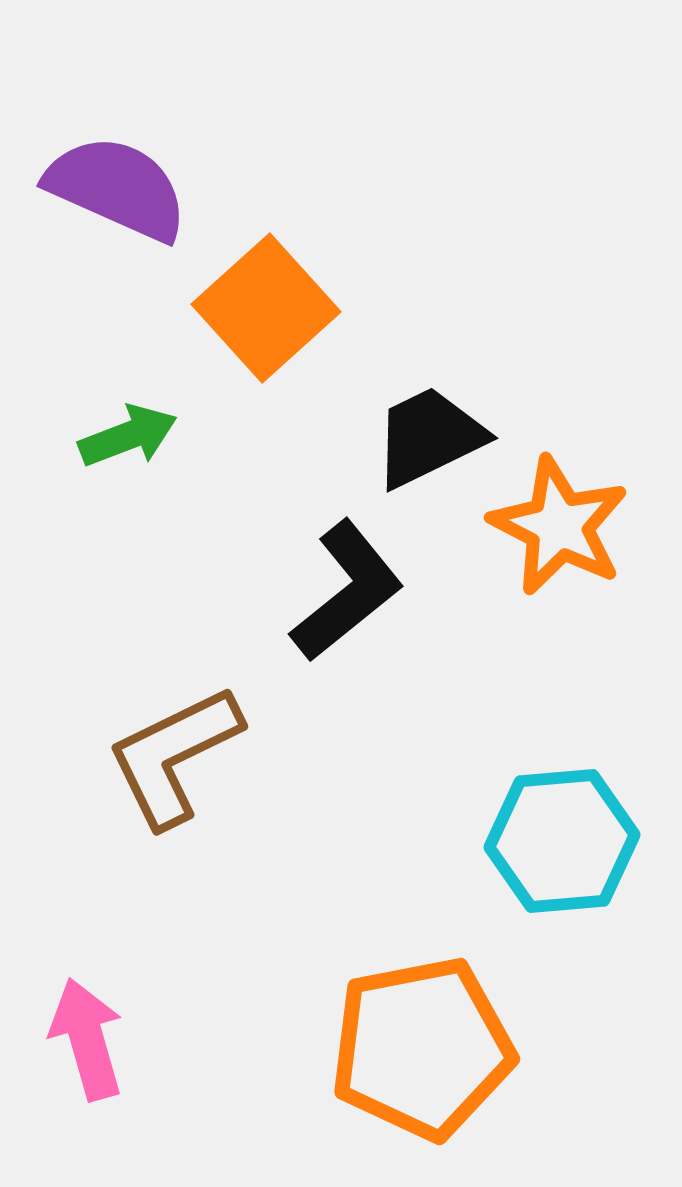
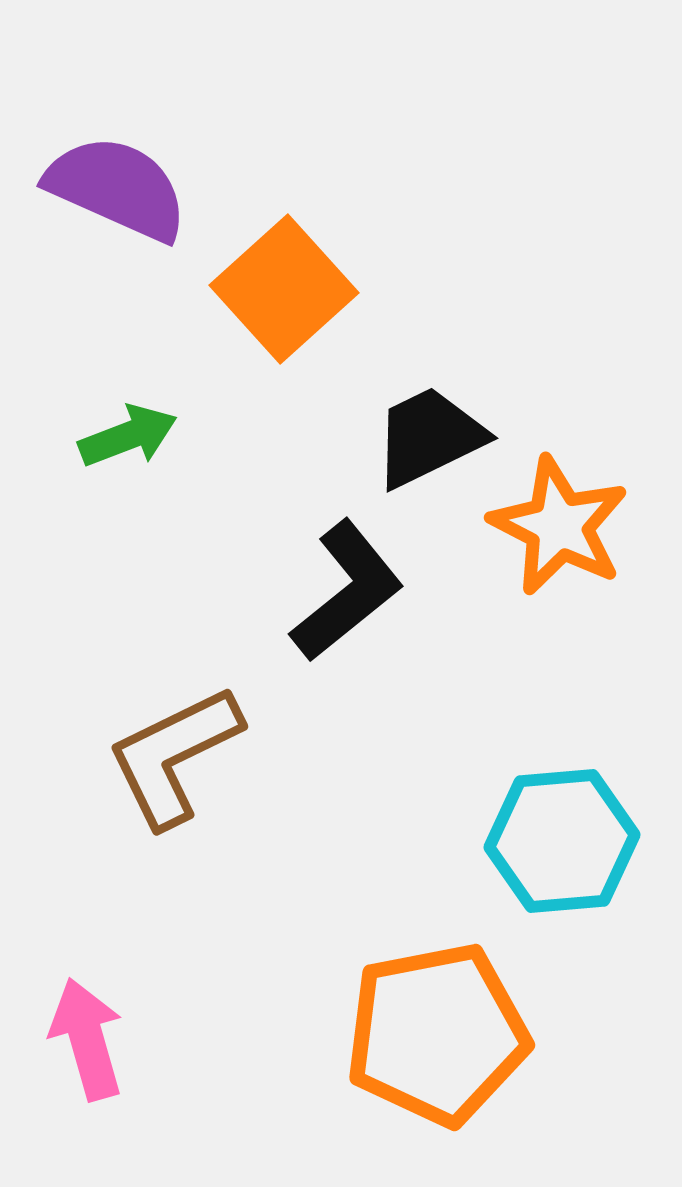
orange square: moved 18 px right, 19 px up
orange pentagon: moved 15 px right, 14 px up
